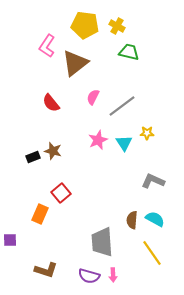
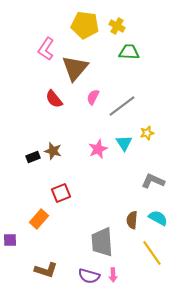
pink L-shape: moved 1 px left, 3 px down
green trapezoid: rotated 10 degrees counterclockwise
brown triangle: moved 5 px down; rotated 12 degrees counterclockwise
red semicircle: moved 3 px right, 4 px up
yellow star: rotated 16 degrees counterclockwise
pink star: moved 9 px down
red square: rotated 18 degrees clockwise
orange rectangle: moved 1 px left, 5 px down; rotated 18 degrees clockwise
cyan semicircle: moved 3 px right, 1 px up
